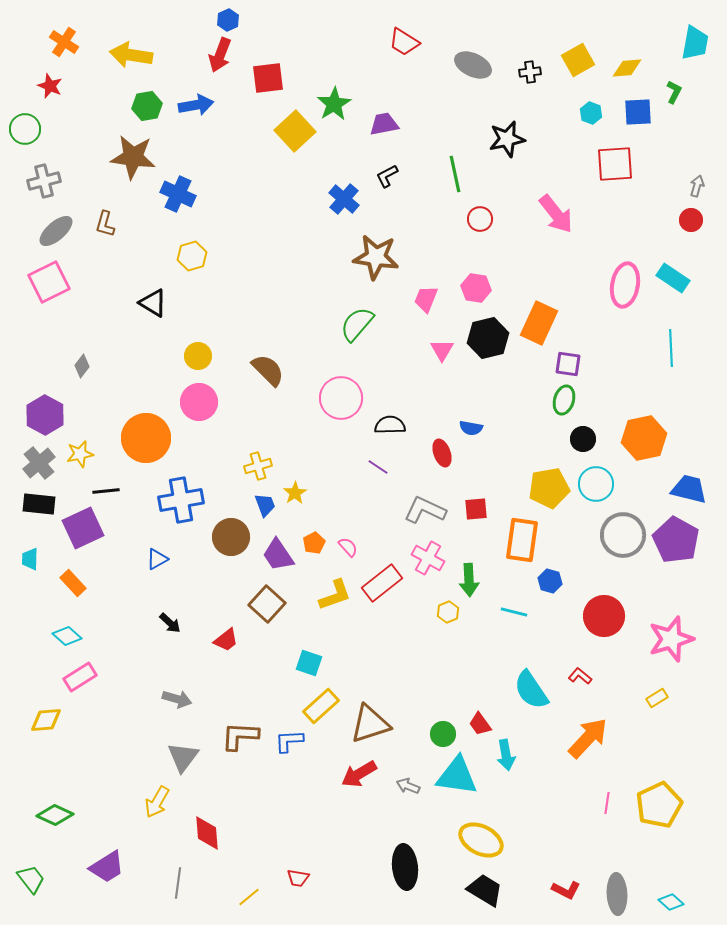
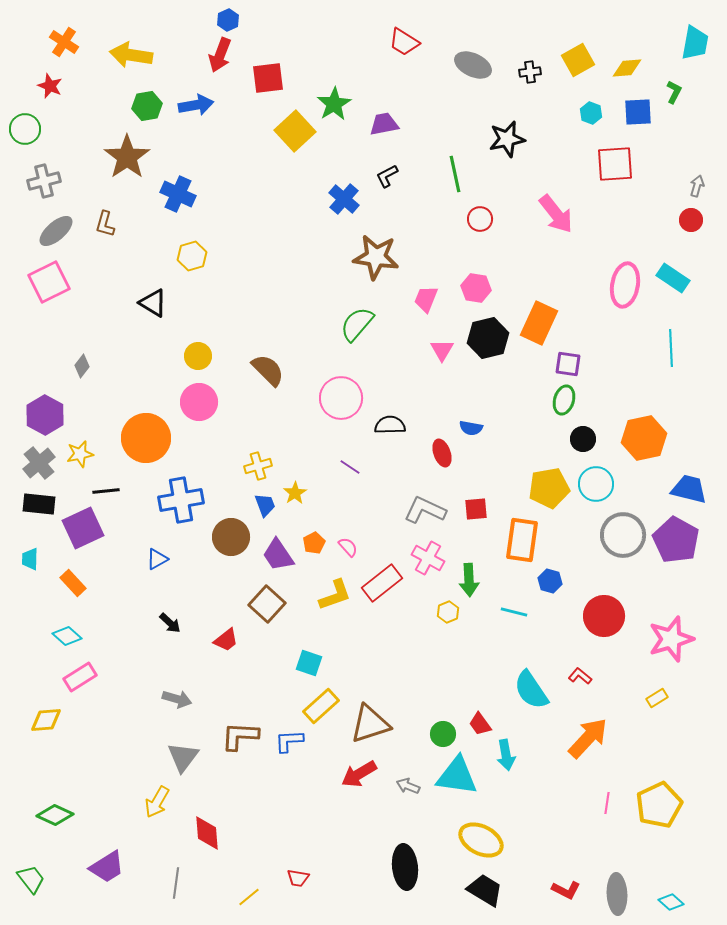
brown star at (133, 157): moved 6 px left; rotated 30 degrees clockwise
purple line at (378, 467): moved 28 px left
gray line at (178, 883): moved 2 px left
